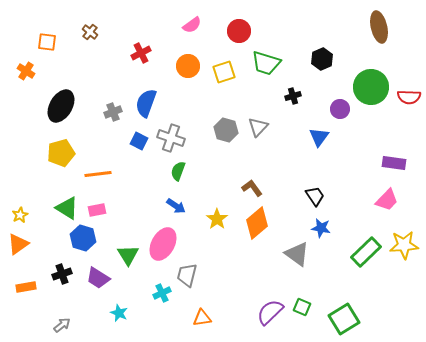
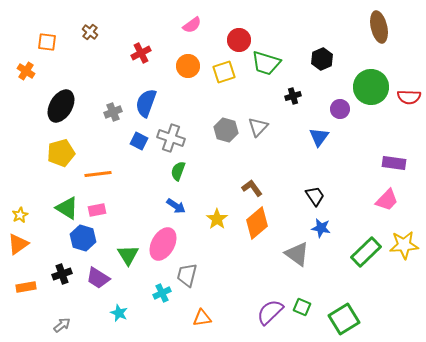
red circle at (239, 31): moved 9 px down
